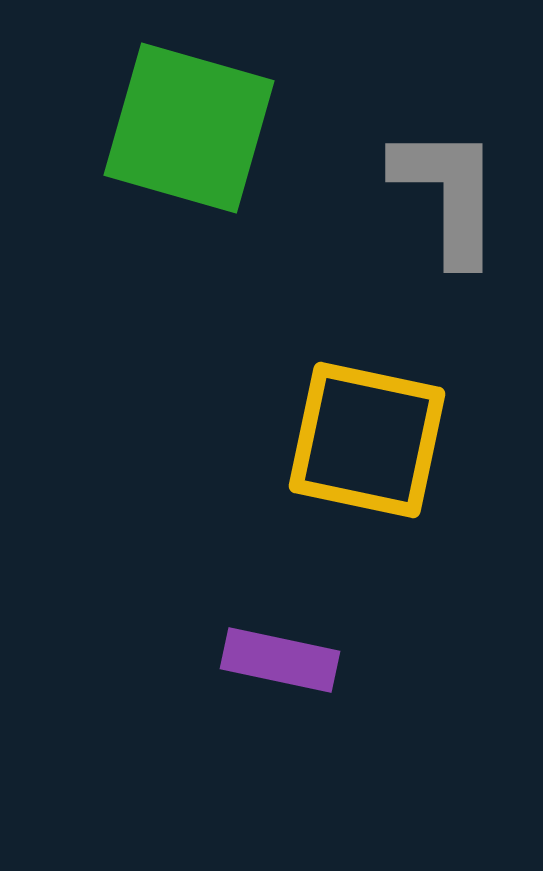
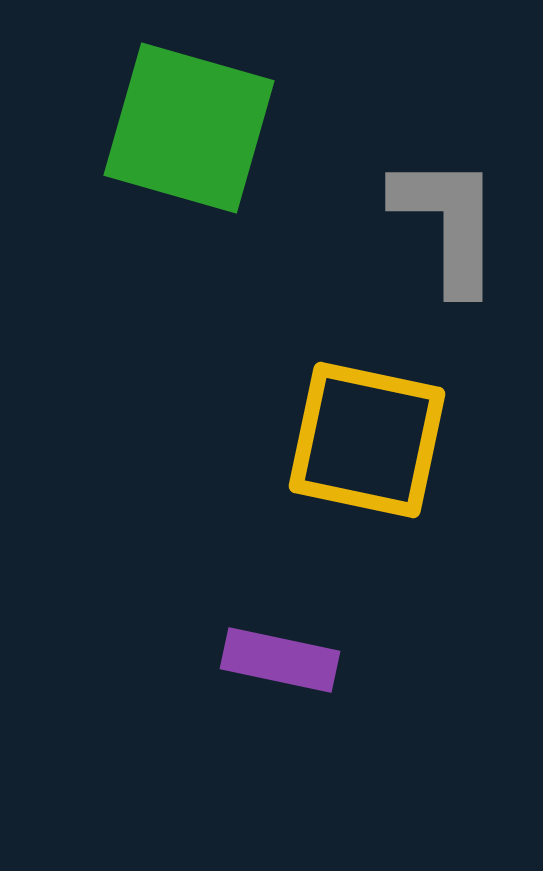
gray L-shape: moved 29 px down
